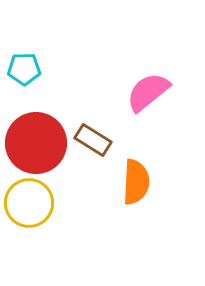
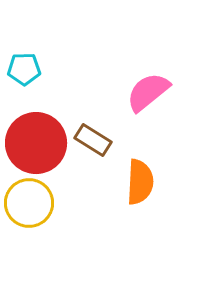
orange semicircle: moved 4 px right
